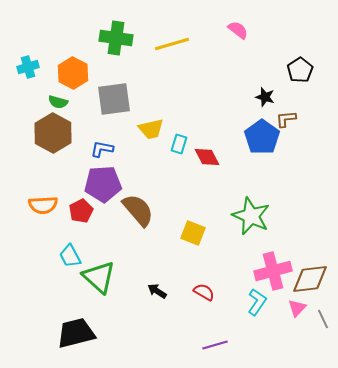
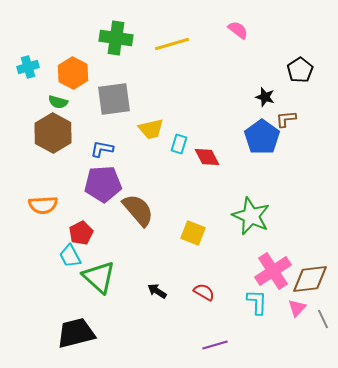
red pentagon: moved 22 px down
pink cross: rotated 18 degrees counterclockwise
cyan L-shape: rotated 32 degrees counterclockwise
